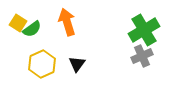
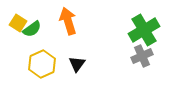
orange arrow: moved 1 px right, 1 px up
